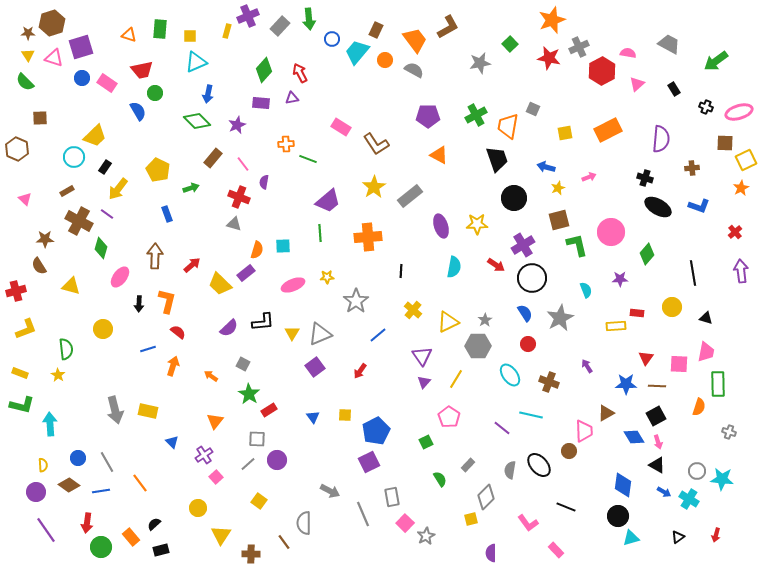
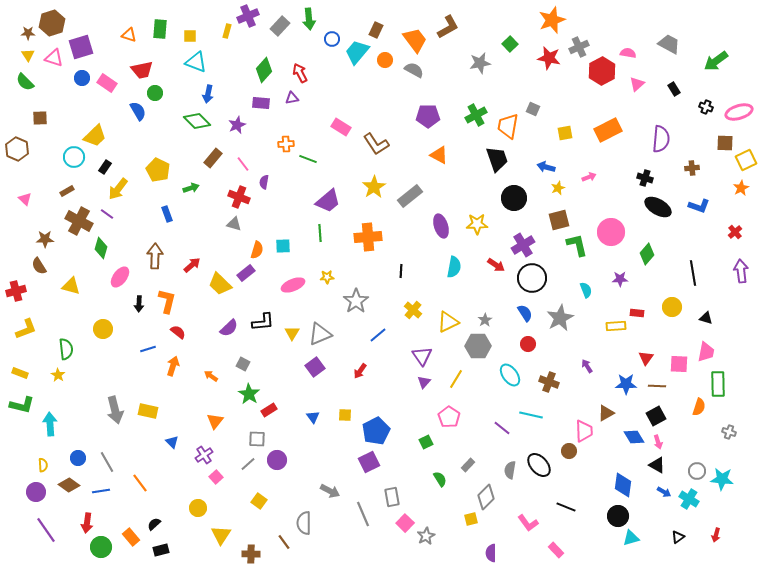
cyan triangle at (196, 62): rotated 45 degrees clockwise
